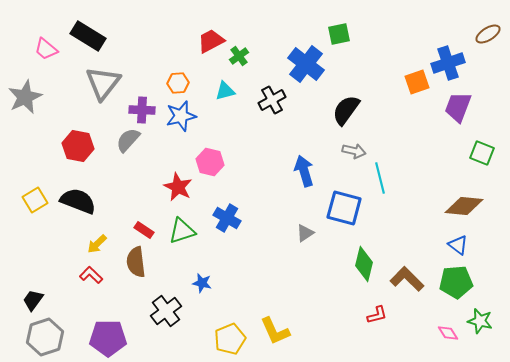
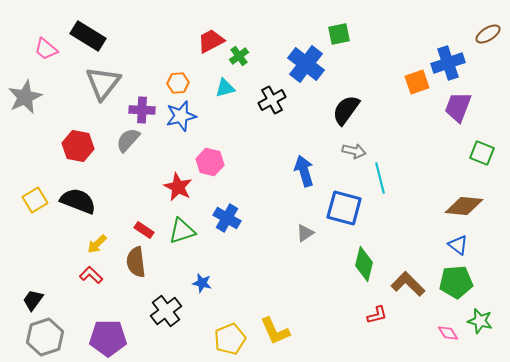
cyan triangle at (225, 91): moved 3 px up
brown L-shape at (407, 279): moved 1 px right, 5 px down
